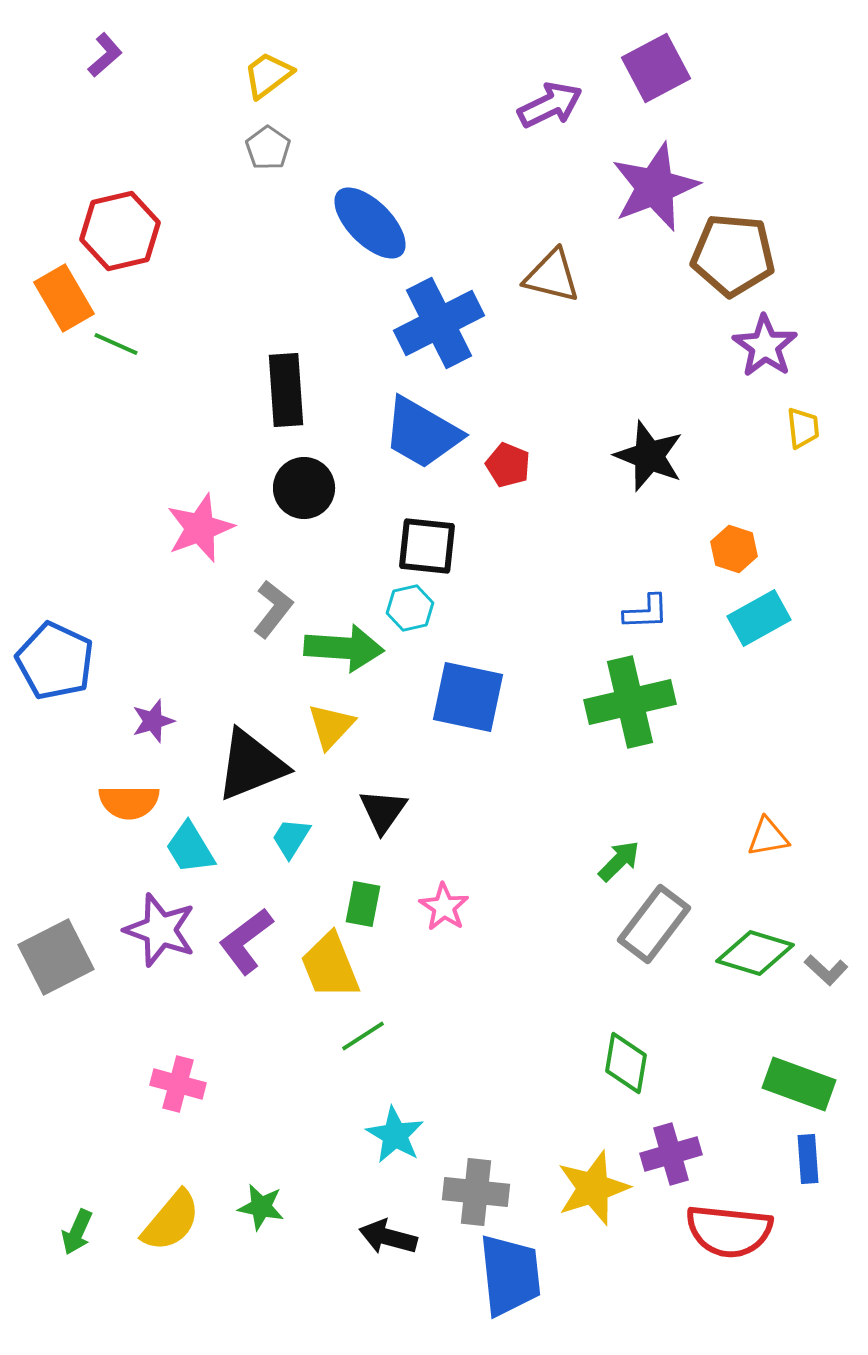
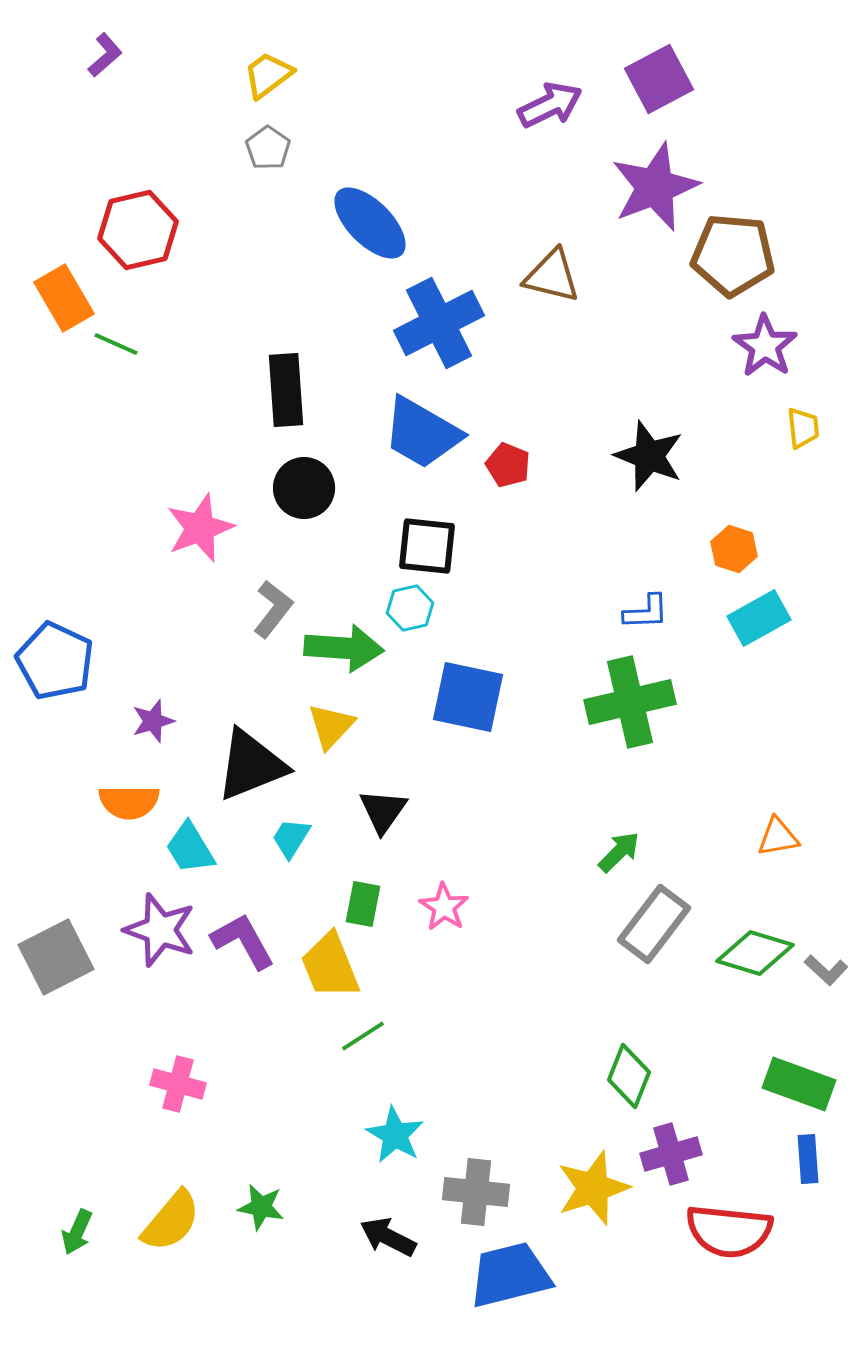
purple square at (656, 68): moved 3 px right, 11 px down
red hexagon at (120, 231): moved 18 px right, 1 px up
orange triangle at (768, 837): moved 10 px right
green arrow at (619, 861): moved 9 px up
purple L-shape at (246, 941): moved 3 px left; rotated 98 degrees clockwise
green diamond at (626, 1063): moved 3 px right, 13 px down; rotated 12 degrees clockwise
black arrow at (388, 1237): rotated 12 degrees clockwise
blue trapezoid at (510, 1275): rotated 98 degrees counterclockwise
